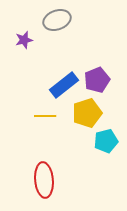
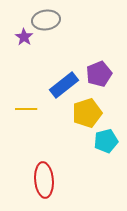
gray ellipse: moved 11 px left; rotated 12 degrees clockwise
purple star: moved 3 px up; rotated 24 degrees counterclockwise
purple pentagon: moved 2 px right, 6 px up
yellow line: moved 19 px left, 7 px up
